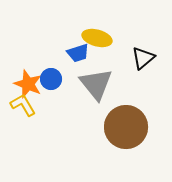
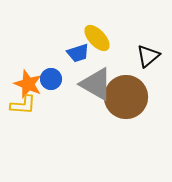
yellow ellipse: rotated 32 degrees clockwise
black triangle: moved 5 px right, 2 px up
gray triangle: rotated 21 degrees counterclockwise
yellow L-shape: rotated 124 degrees clockwise
brown circle: moved 30 px up
